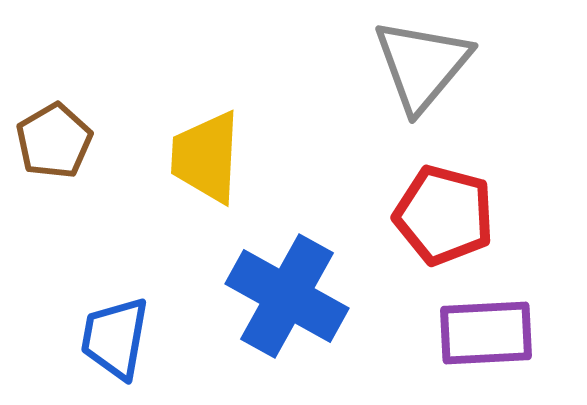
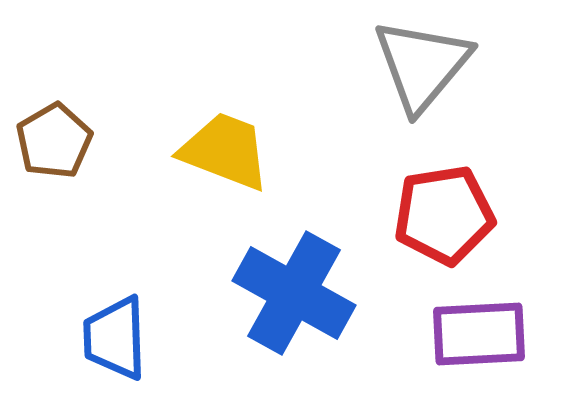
yellow trapezoid: moved 19 px right, 6 px up; rotated 108 degrees clockwise
red pentagon: rotated 24 degrees counterclockwise
blue cross: moved 7 px right, 3 px up
purple rectangle: moved 7 px left, 1 px down
blue trapezoid: rotated 12 degrees counterclockwise
